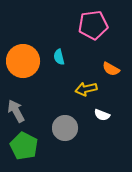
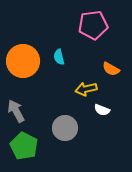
white semicircle: moved 5 px up
